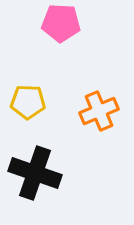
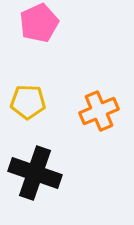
pink pentagon: moved 22 px left; rotated 27 degrees counterclockwise
